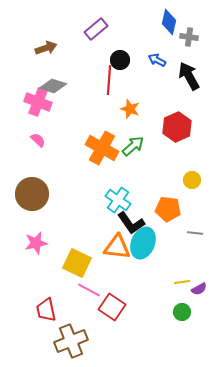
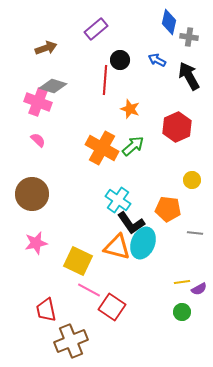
red line: moved 4 px left
orange triangle: rotated 8 degrees clockwise
yellow square: moved 1 px right, 2 px up
